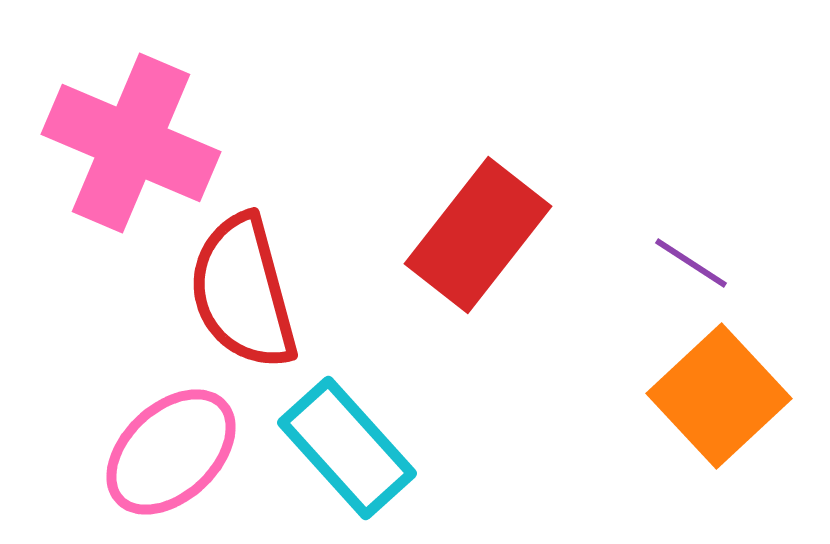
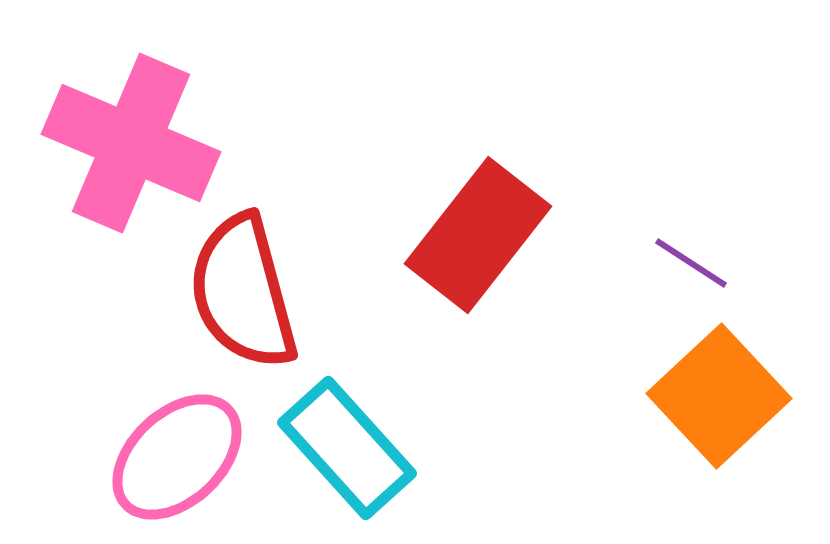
pink ellipse: moved 6 px right, 5 px down
